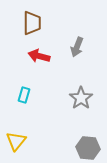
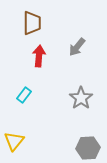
gray arrow: rotated 18 degrees clockwise
red arrow: rotated 80 degrees clockwise
cyan rectangle: rotated 21 degrees clockwise
yellow triangle: moved 2 px left
gray hexagon: rotated 10 degrees counterclockwise
